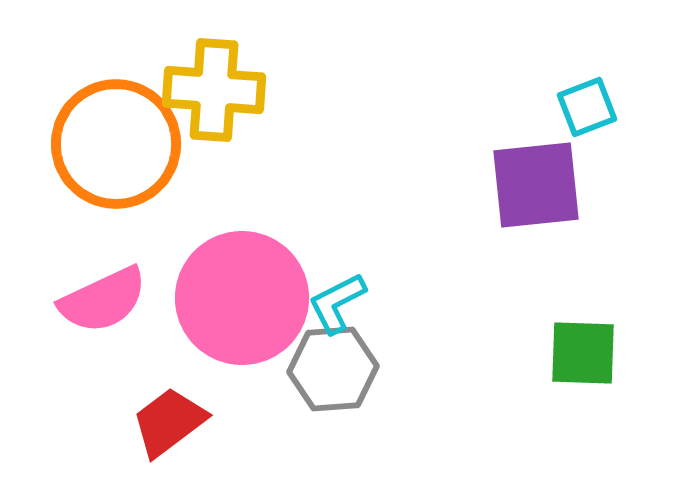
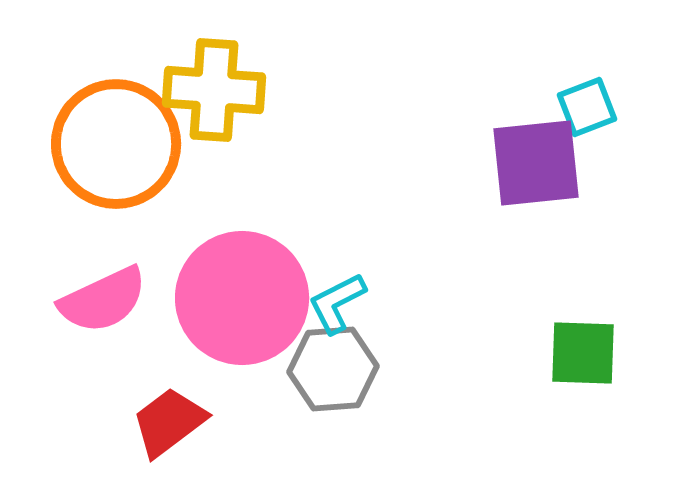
purple square: moved 22 px up
